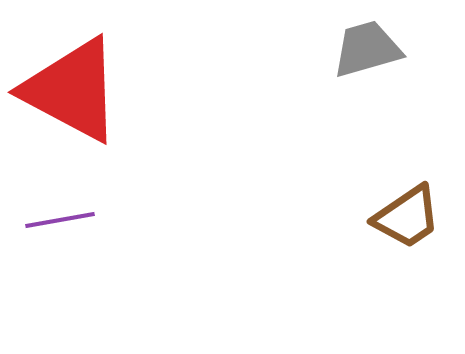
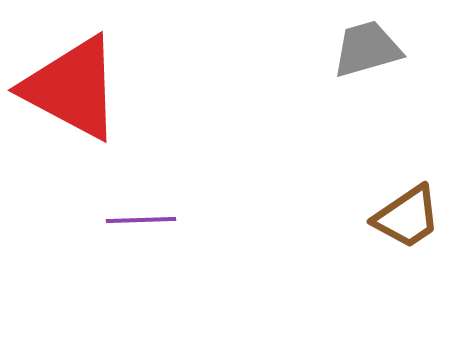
red triangle: moved 2 px up
purple line: moved 81 px right; rotated 8 degrees clockwise
